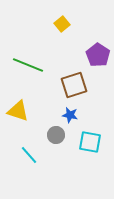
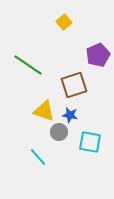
yellow square: moved 2 px right, 2 px up
purple pentagon: rotated 15 degrees clockwise
green line: rotated 12 degrees clockwise
yellow triangle: moved 26 px right
gray circle: moved 3 px right, 3 px up
cyan line: moved 9 px right, 2 px down
